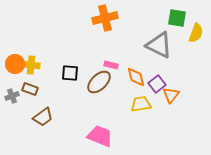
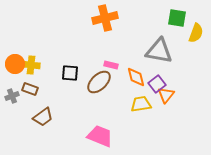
gray triangle: moved 6 px down; rotated 16 degrees counterclockwise
orange triangle: moved 5 px left
